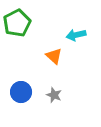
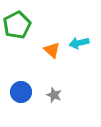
green pentagon: moved 2 px down
cyan arrow: moved 3 px right, 8 px down
orange triangle: moved 2 px left, 6 px up
